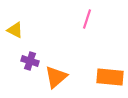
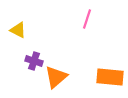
yellow triangle: moved 3 px right
purple cross: moved 4 px right
